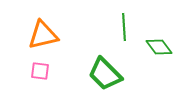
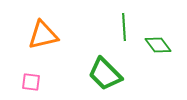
green diamond: moved 1 px left, 2 px up
pink square: moved 9 px left, 11 px down
